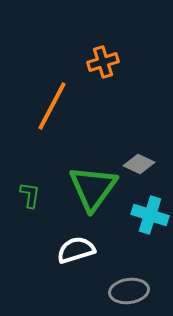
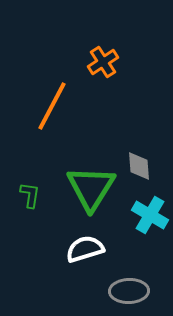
orange cross: rotated 16 degrees counterclockwise
gray diamond: moved 2 px down; rotated 60 degrees clockwise
green triangle: moved 2 px left; rotated 4 degrees counterclockwise
cyan cross: rotated 12 degrees clockwise
white semicircle: moved 9 px right, 1 px up
gray ellipse: rotated 6 degrees clockwise
